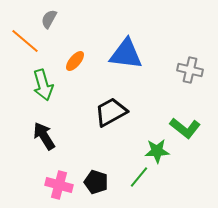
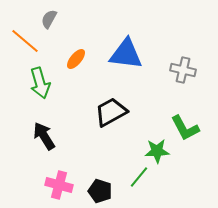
orange ellipse: moved 1 px right, 2 px up
gray cross: moved 7 px left
green arrow: moved 3 px left, 2 px up
green L-shape: rotated 24 degrees clockwise
black pentagon: moved 4 px right, 9 px down
